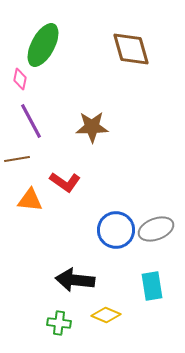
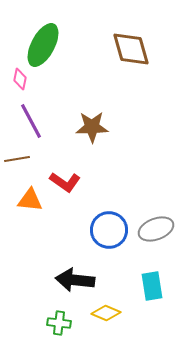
blue circle: moved 7 px left
yellow diamond: moved 2 px up
